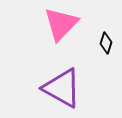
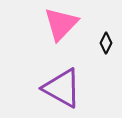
black diamond: rotated 10 degrees clockwise
